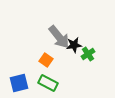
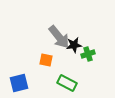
green cross: rotated 16 degrees clockwise
orange square: rotated 24 degrees counterclockwise
green rectangle: moved 19 px right
